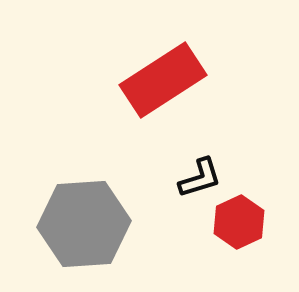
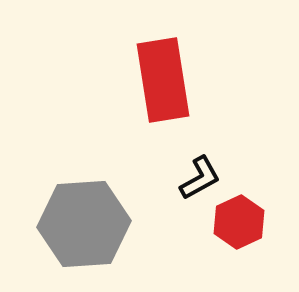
red rectangle: rotated 66 degrees counterclockwise
black L-shape: rotated 12 degrees counterclockwise
